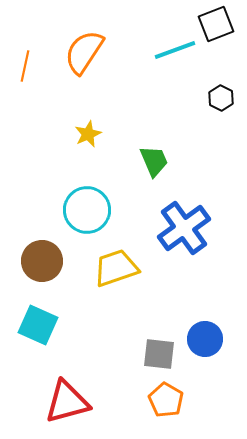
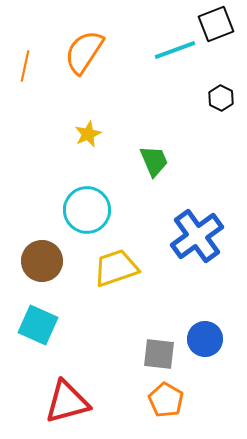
blue cross: moved 13 px right, 8 px down
